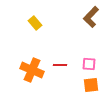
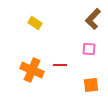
brown L-shape: moved 2 px right, 2 px down
yellow rectangle: rotated 16 degrees counterclockwise
pink square: moved 15 px up
